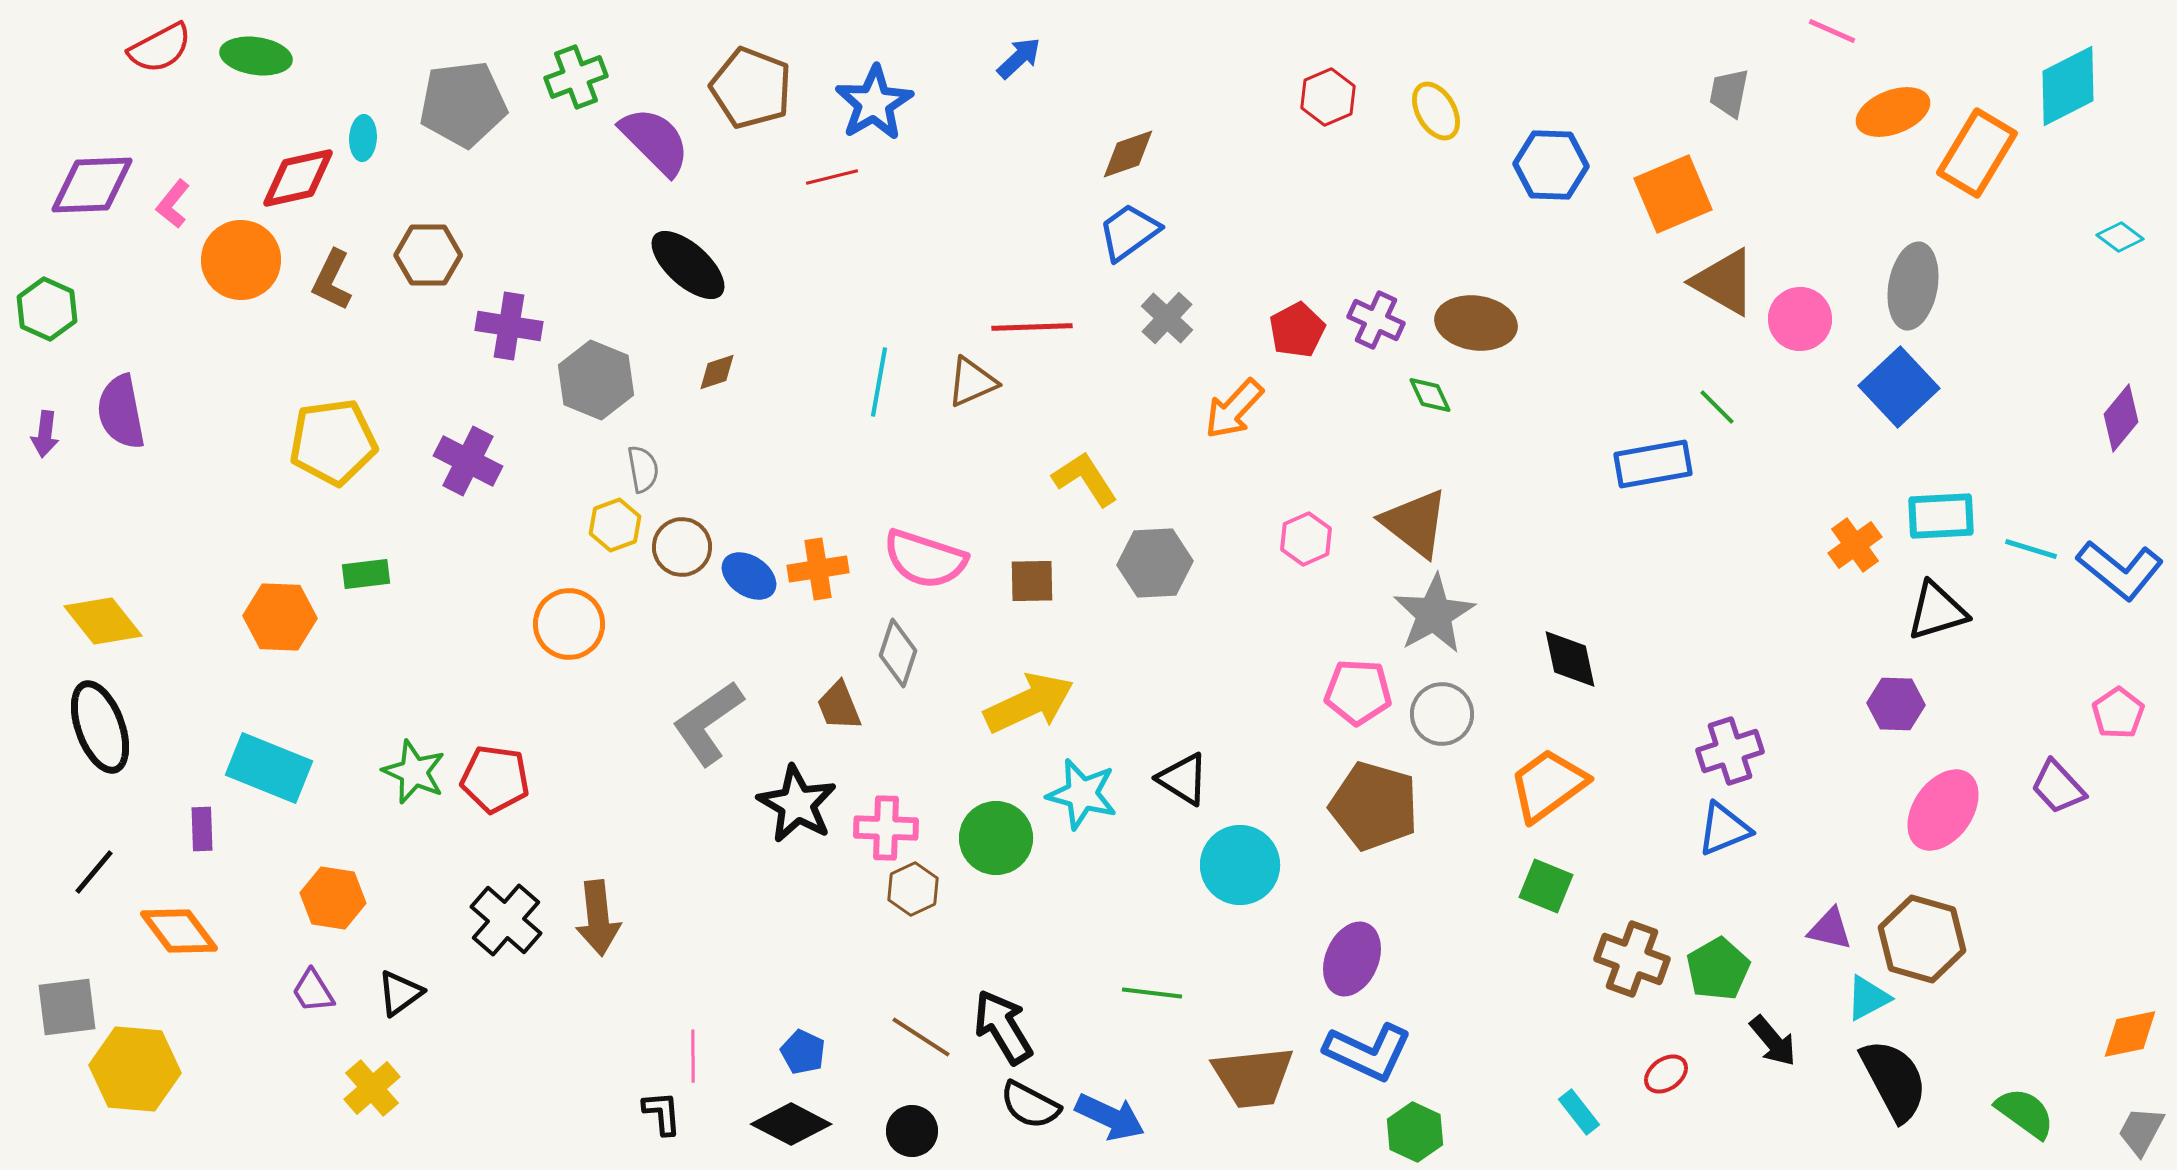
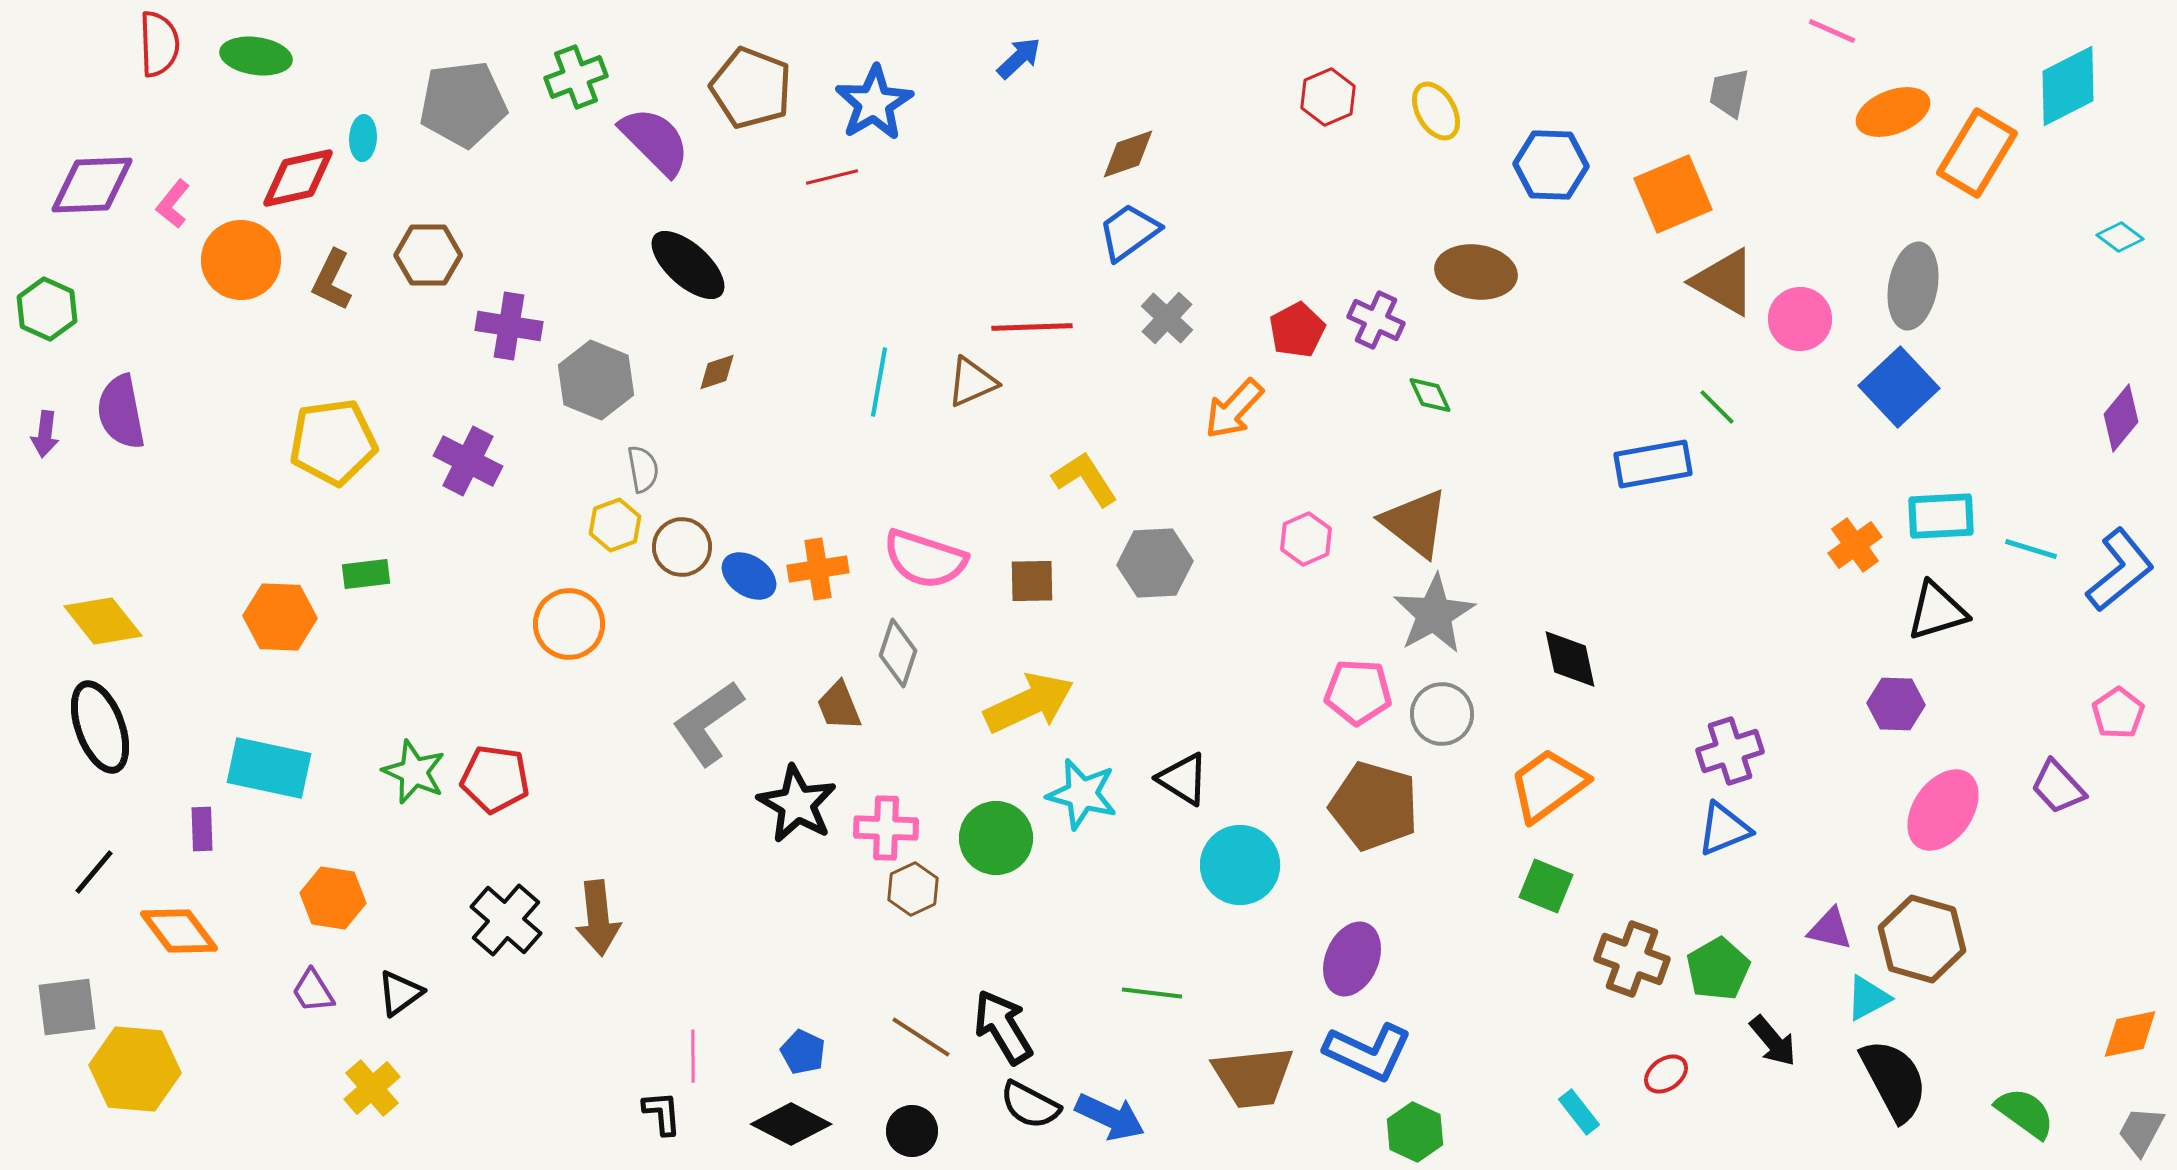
red semicircle at (160, 48): moved 1 px left, 4 px up; rotated 64 degrees counterclockwise
brown ellipse at (1476, 323): moved 51 px up
blue L-shape at (2120, 570): rotated 78 degrees counterclockwise
cyan rectangle at (269, 768): rotated 10 degrees counterclockwise
